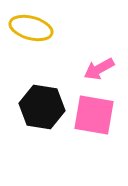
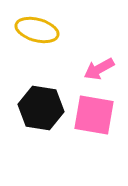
yellow ellipse: moved 6 px right, 2 px down
black hexagon: moved 1 px left, 1 px down
